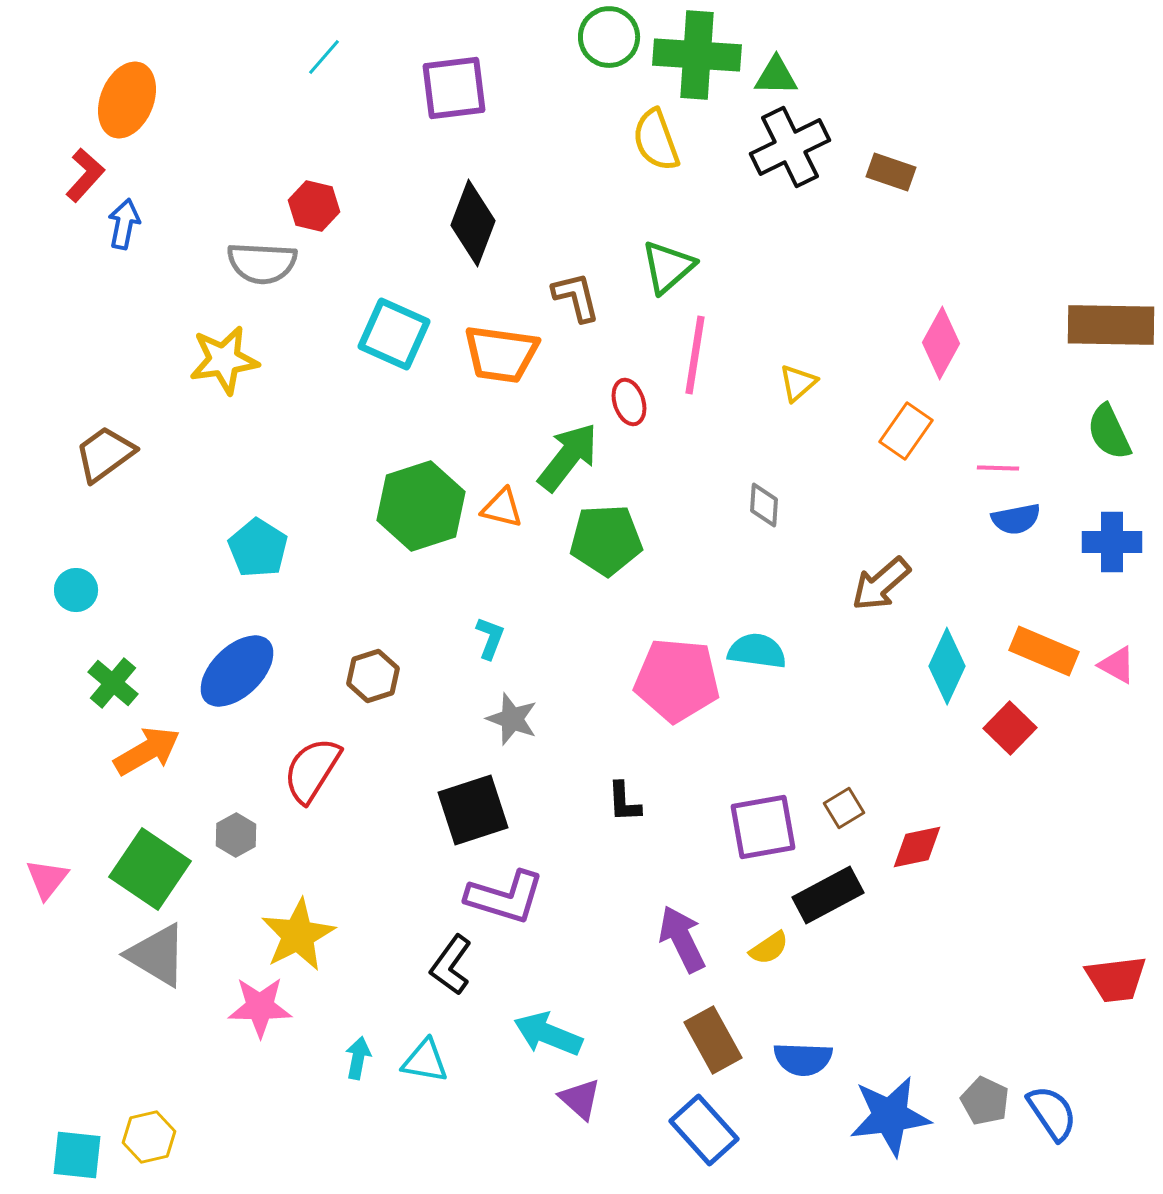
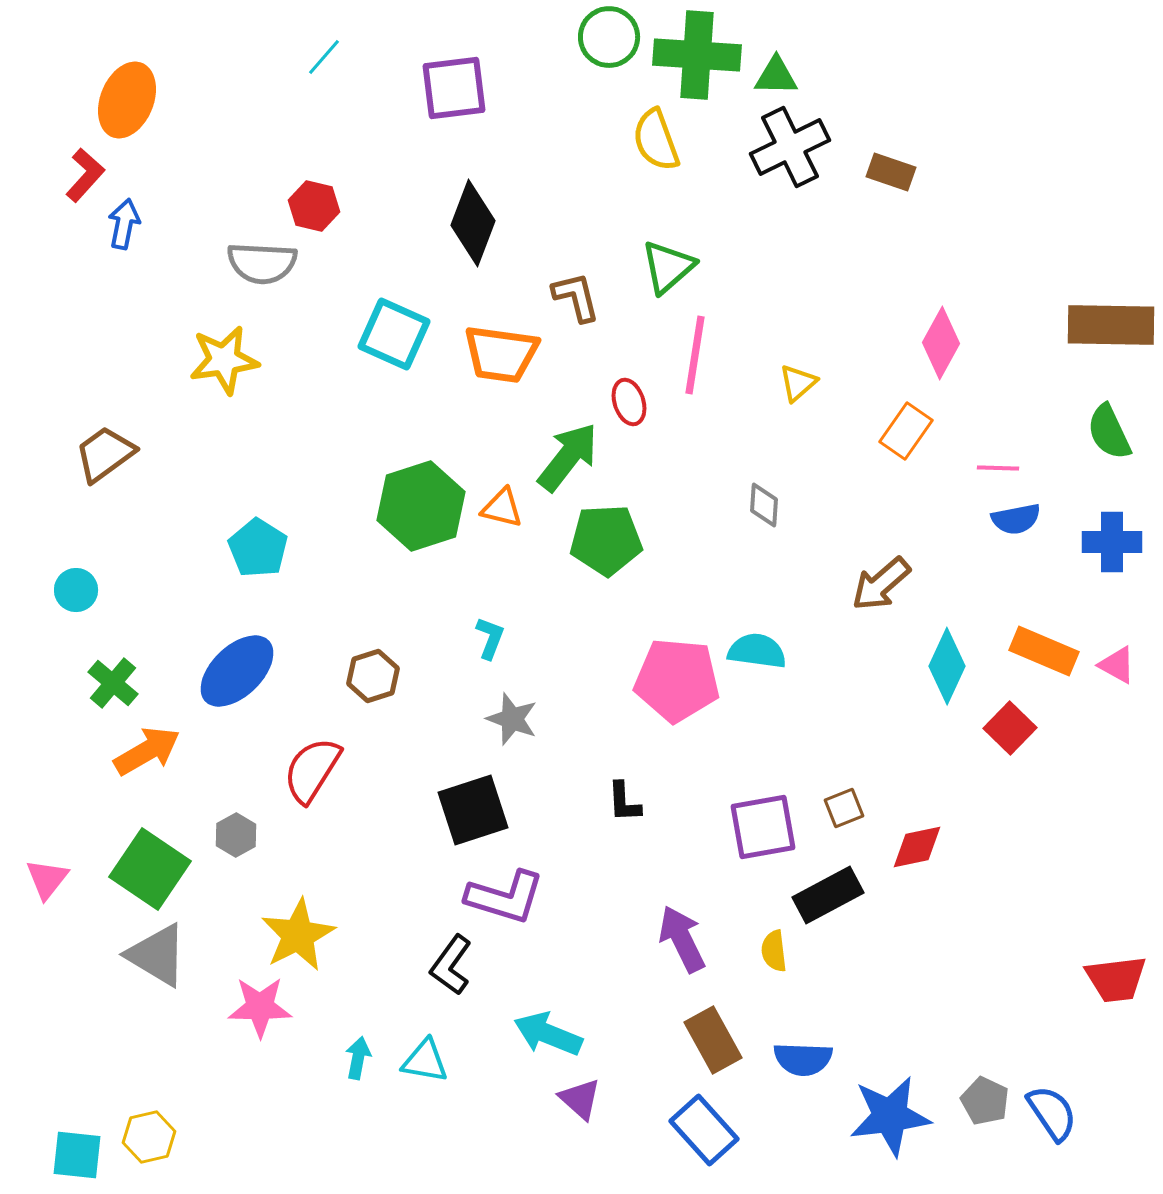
brown square at (844, 808): rotated 9 degrees clockwise
yellow semicircle at (769, 948): moved 5 px right, 3 px down; rotated 117 degrees clockwise
